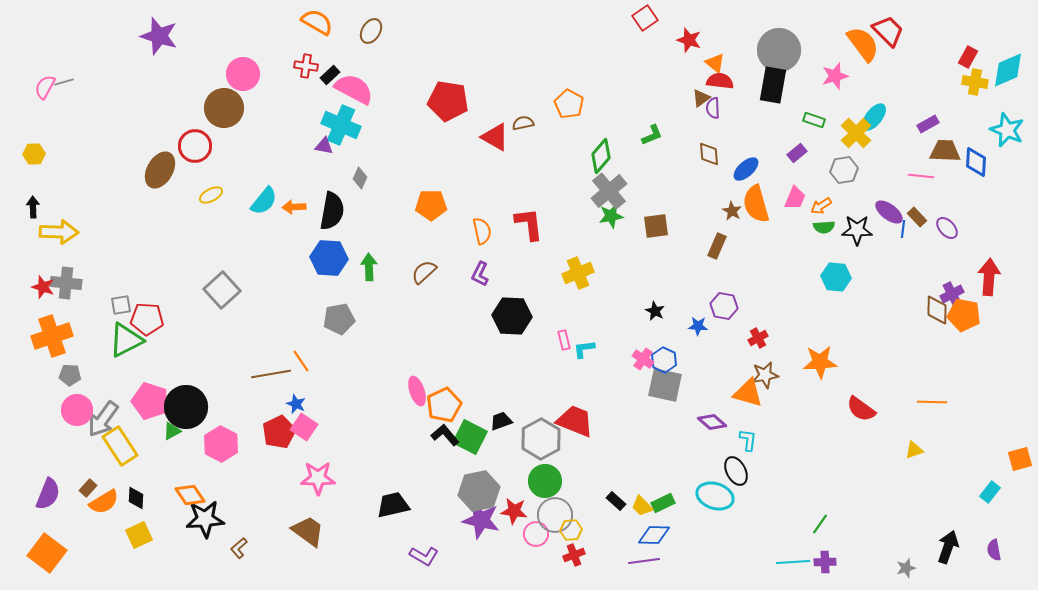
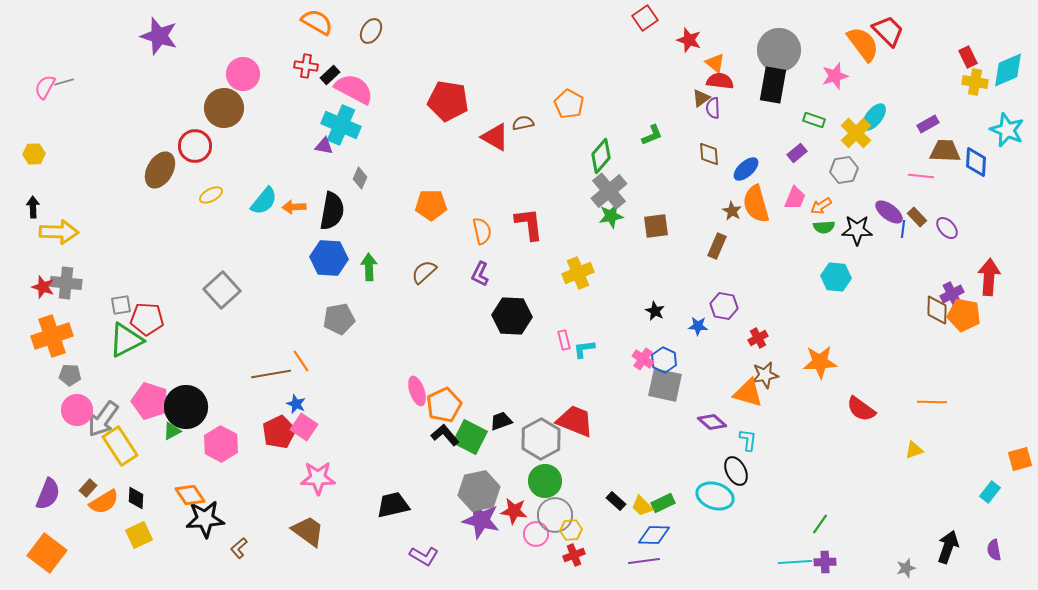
red rectangle at (968, 57): rotated 55 degrees counterclockwise
cyan line at (793, 562): moved 2 px right
